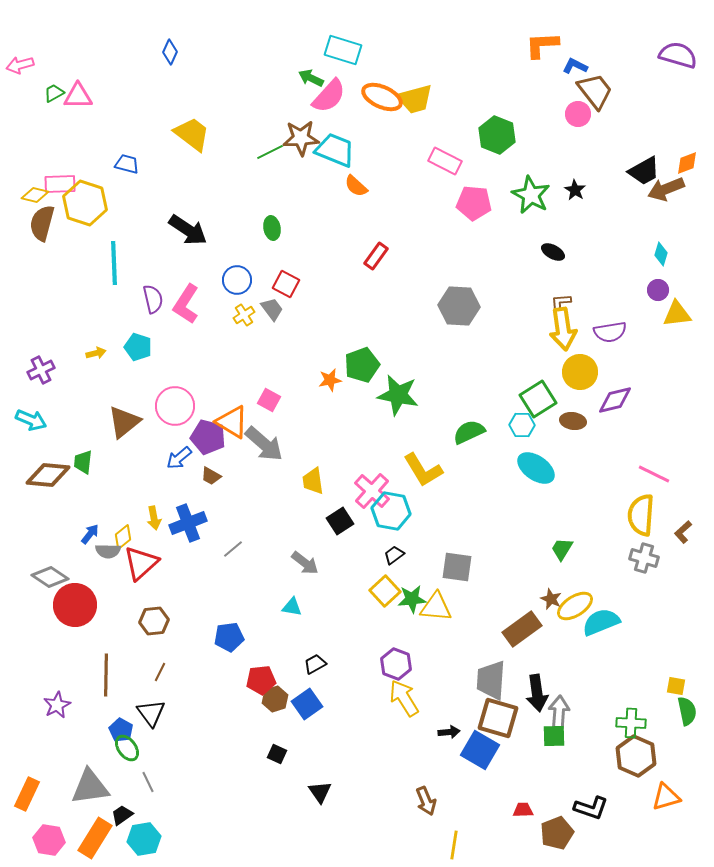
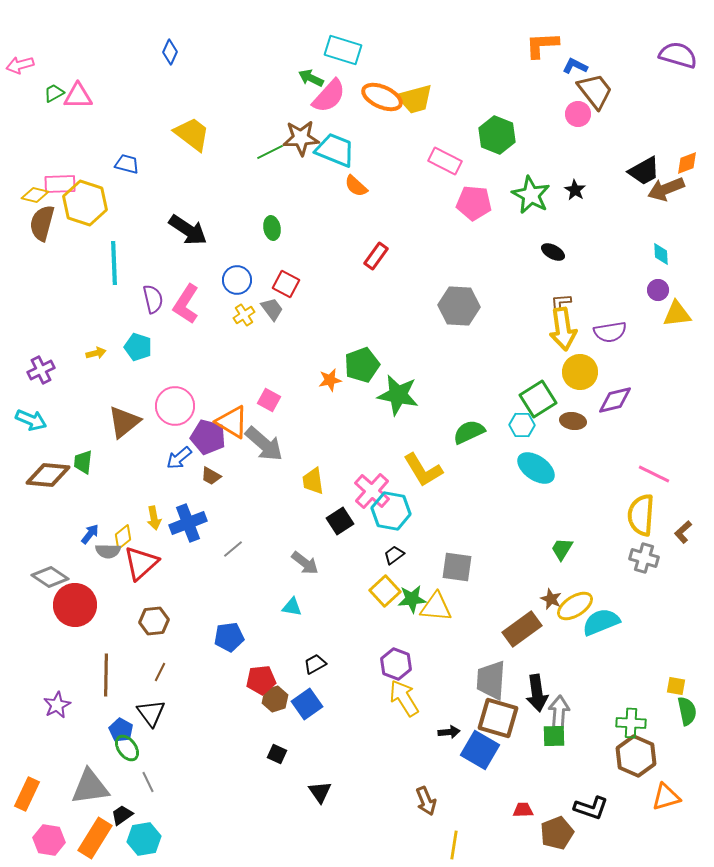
cyan diamond at (661, 254): rotated 20 degrees counterclockwise
